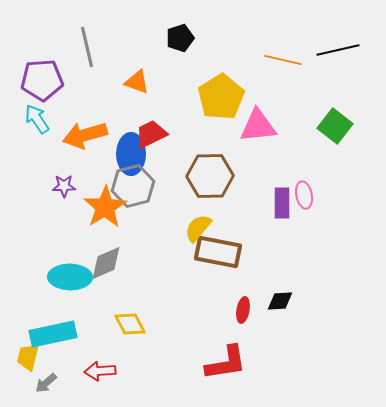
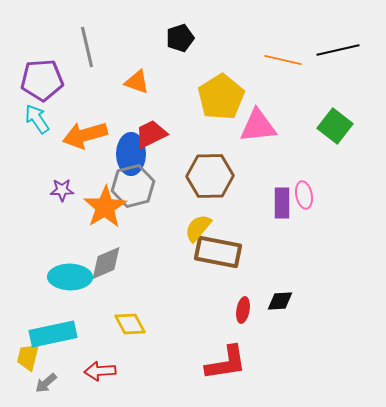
purple star: moved 2 px left, 4 px down
